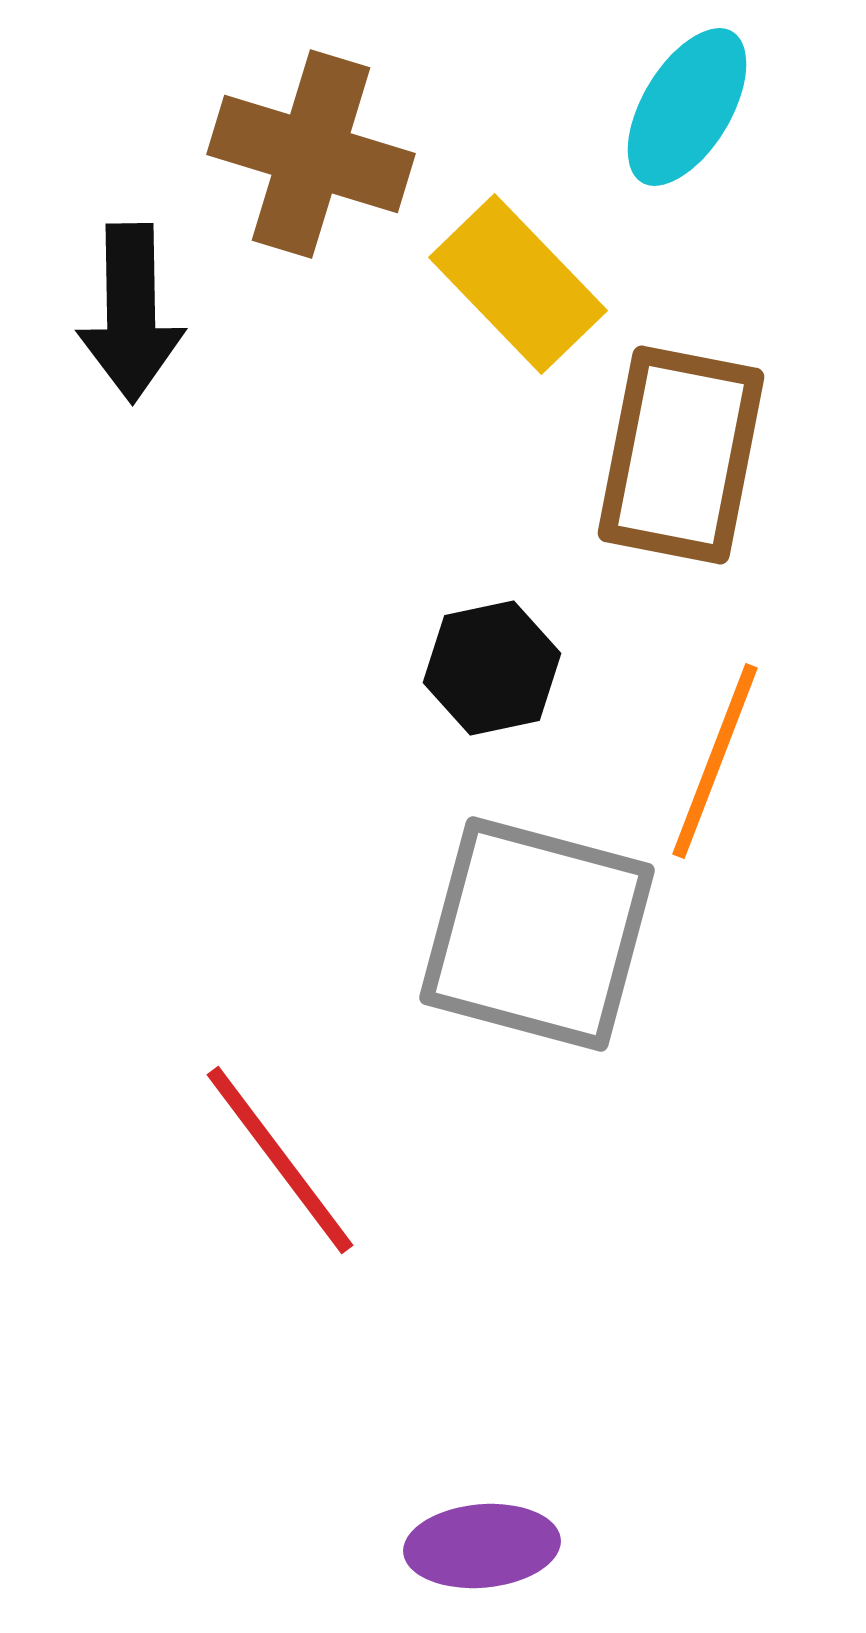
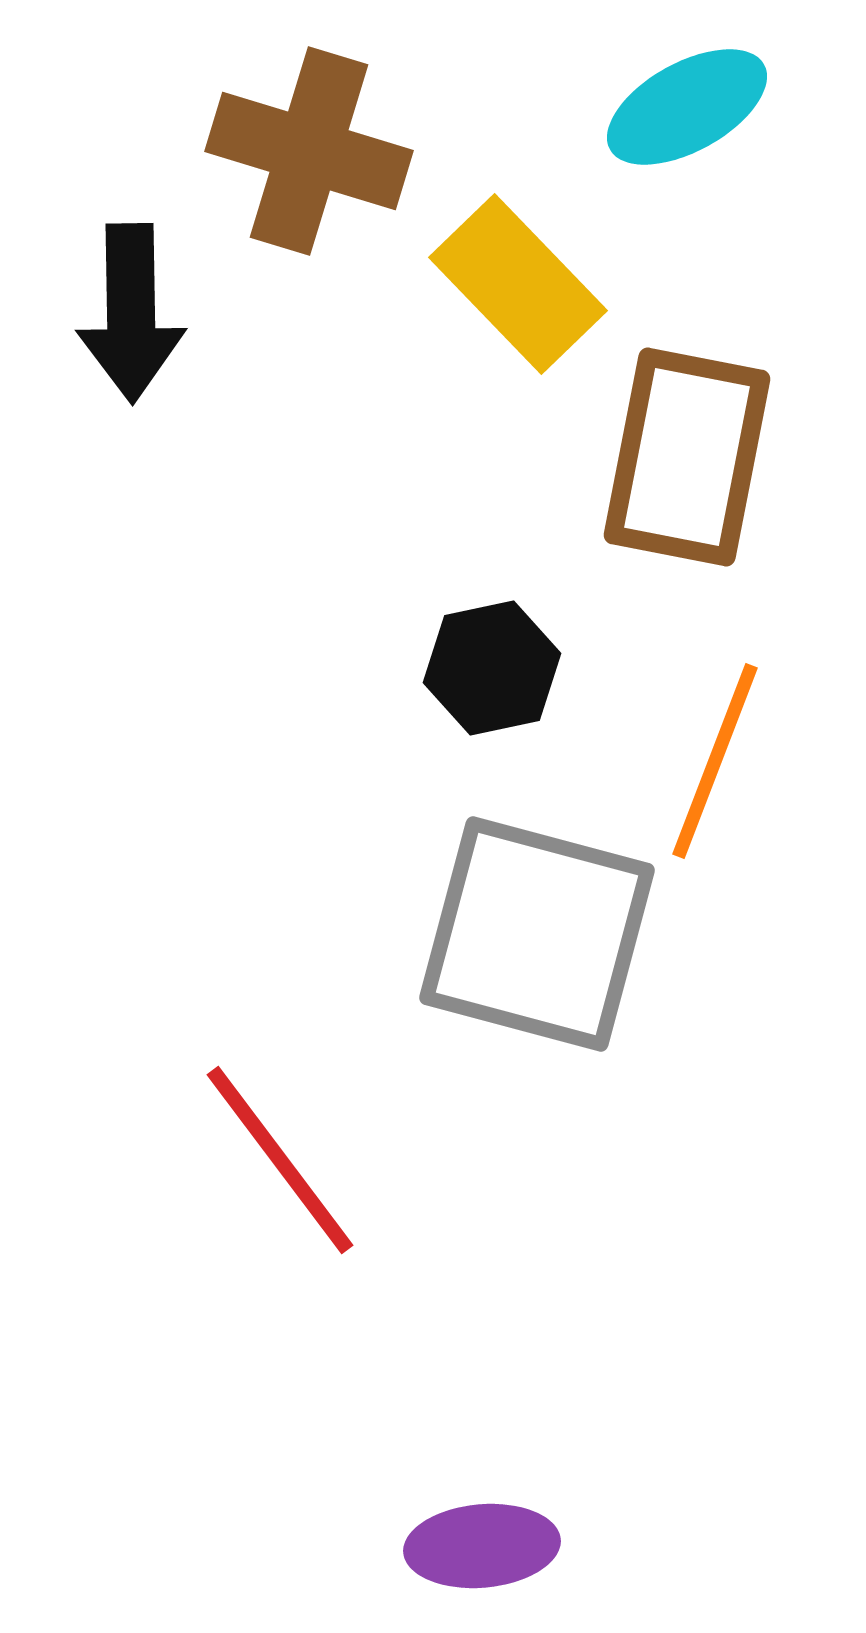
cyan ellipse: rotated 30 degrees clockwise
brown cross: moved 2 px left, 3 px up
brown rectangle: moved 6 px right, 2 px down
